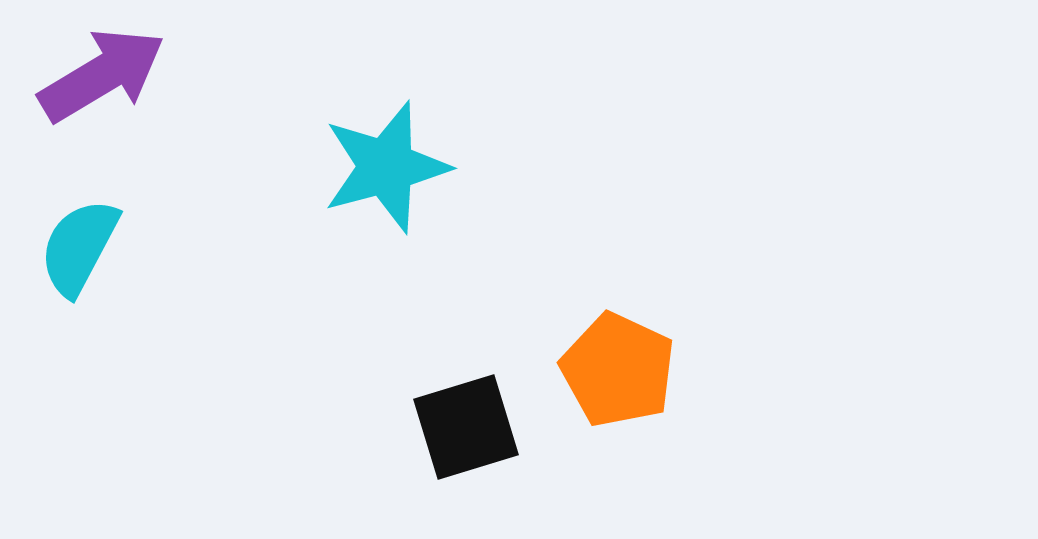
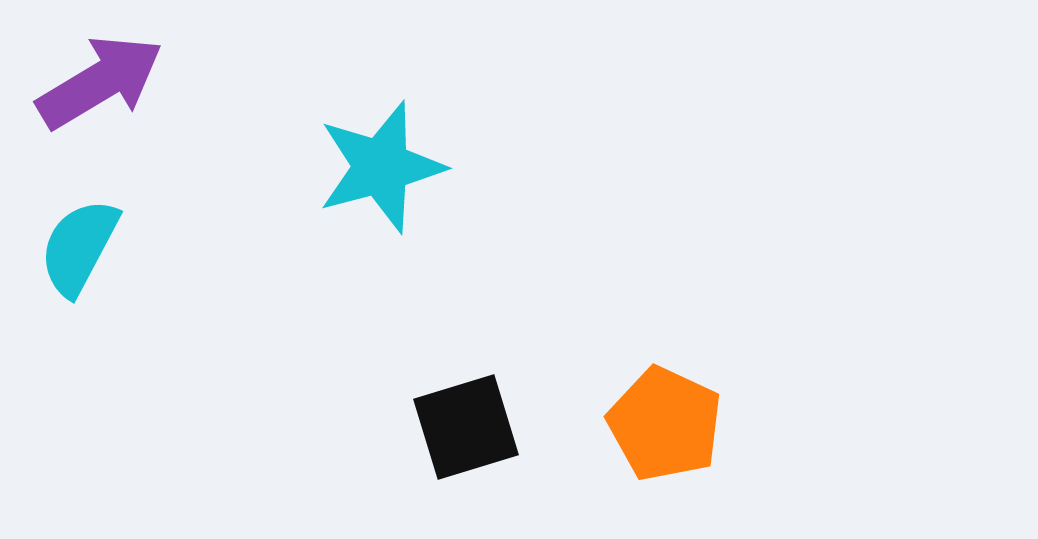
purple arrow: moved 2 px left, 7 px down
cyan star: moved 5 px left
orange pentagon: moved 47 px right, 54 px down
